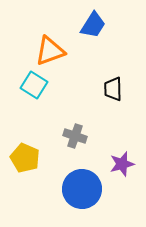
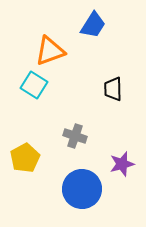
yellow pentagon: rotated 20 degrees clockwise
